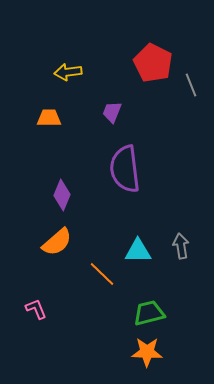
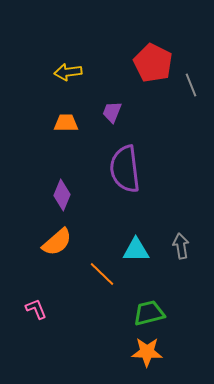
orange trapezoid: moved 17 px right, 5 px down
cyan triangle: moved 2 px left, 1 px up
